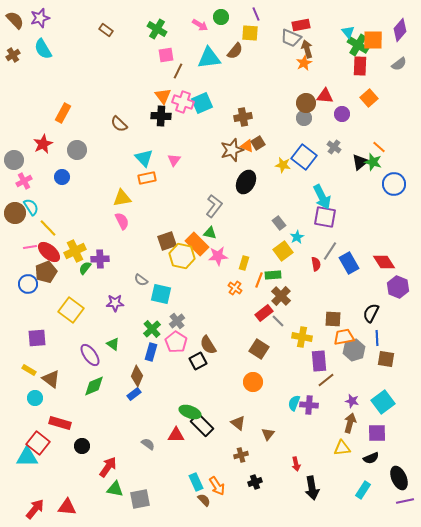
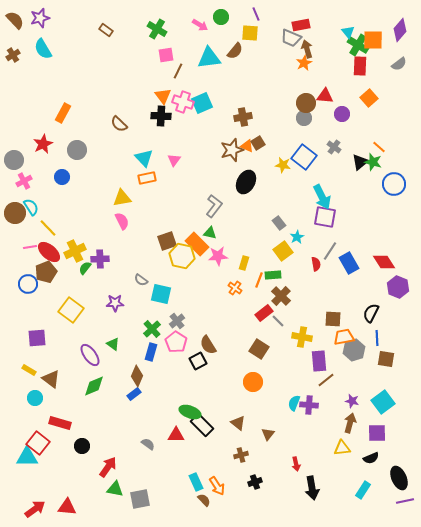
red arrow at (35, 509): rotated 15 degrees clockwise
